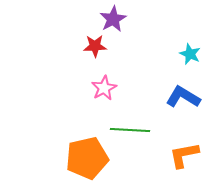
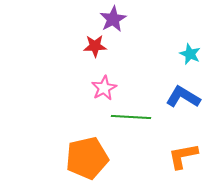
green line: moved 1 px right, 13 px up
orange L-shape: moved 1 px left, 1 px down
